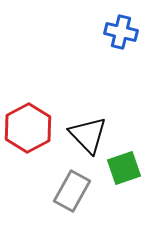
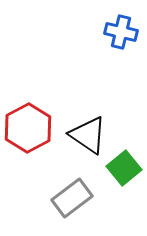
black triangle: rotated 12 degrees counterclockwise
green square: rotated 20 degrees counterclockwise
gray rectangle: moved 7 px down; rotated 24 degrees clockwise
